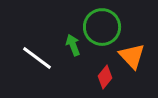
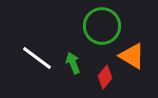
green circle: moved 1 px up
green arrow: moved 18 px down
orange triangle: rotated 16 degrees counterclockwise
